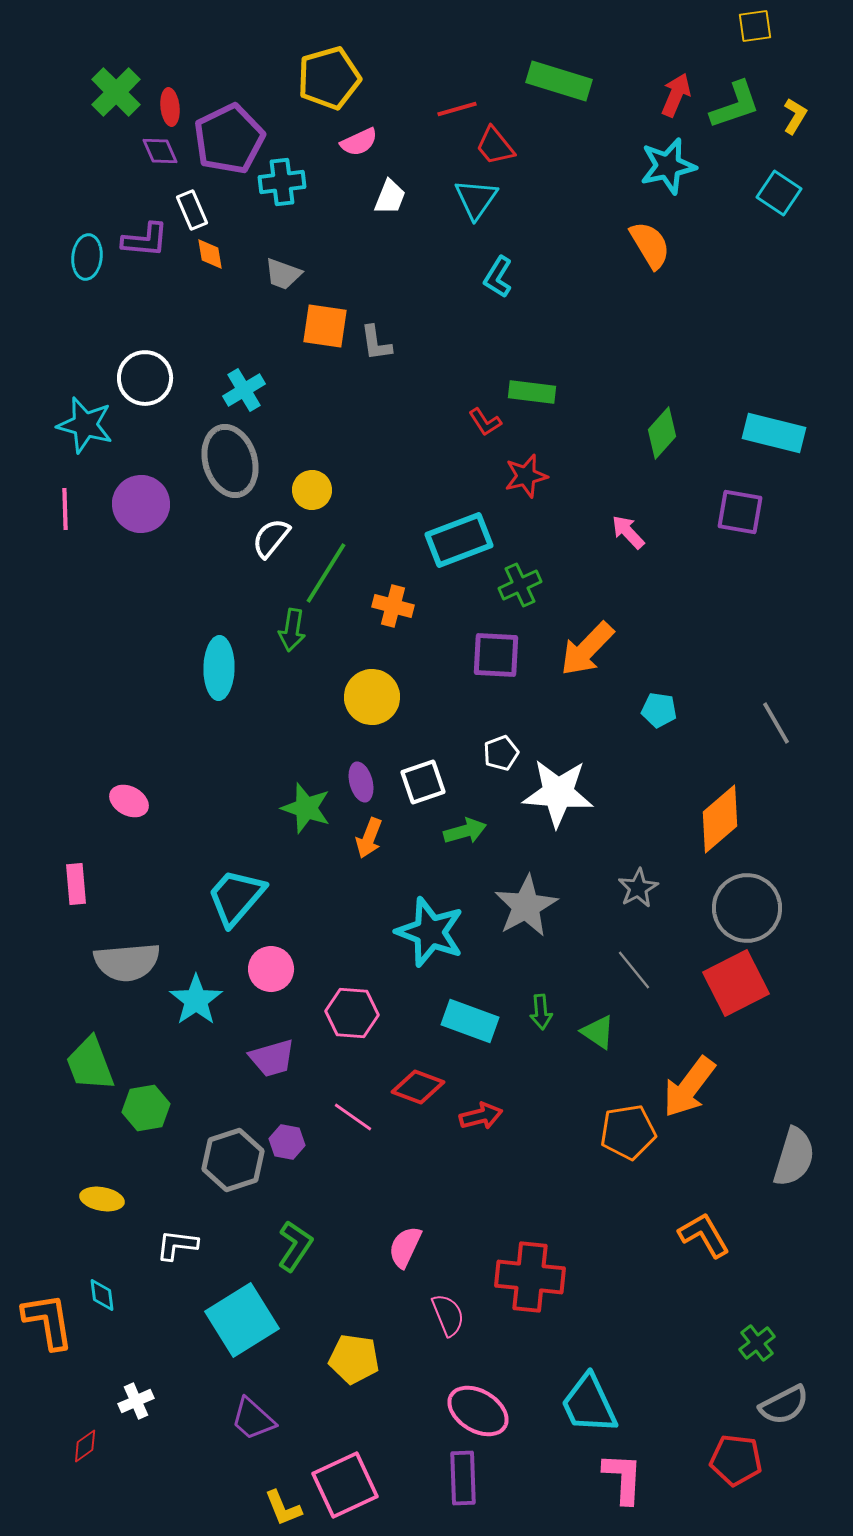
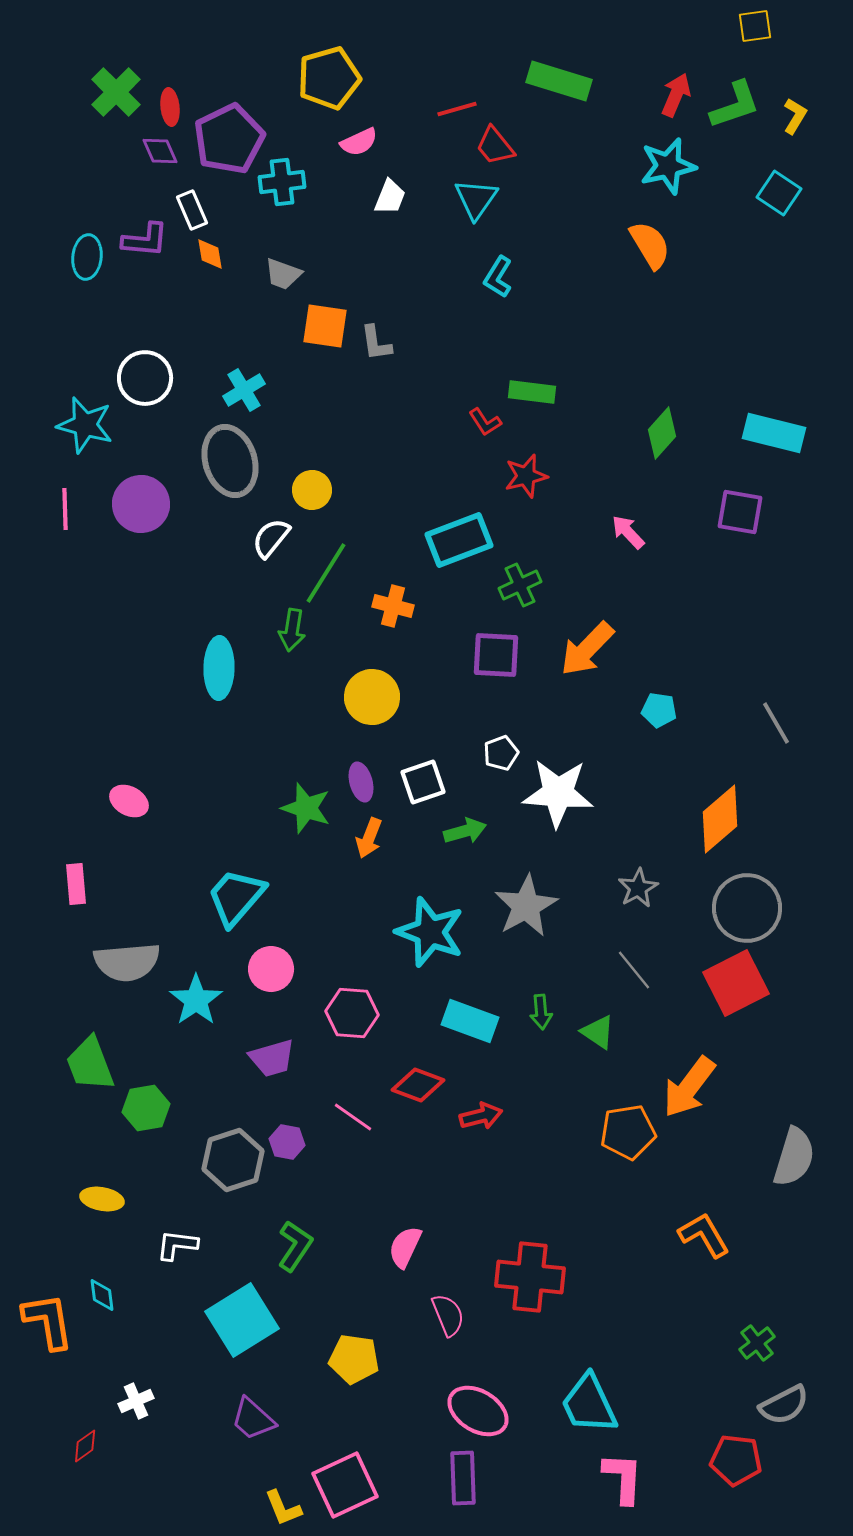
red diamond at (418, 1087): moved 2 px up
